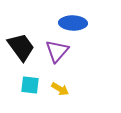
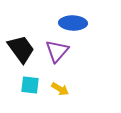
black trapezoid: moved 2 px down
